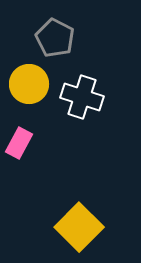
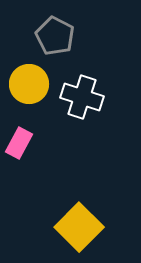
gray pentagon: moved 2 px up
